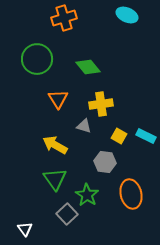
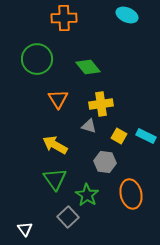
orange cross: rotated 15 degrees clockwise
gray triangle: moved 5 px right
gray square: moved 1 px right, 3 px down
